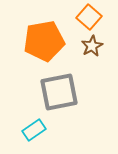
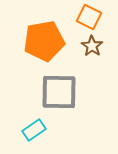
orange square: rotated 15 degrees counterclockwise
brown star: rotated 10 degrees counterclockwise
gray square: rotated 12 degrees clockwise
